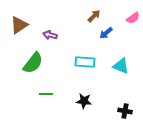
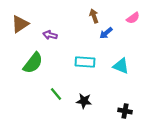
brown arrow: rotated 64 degrees counterclockwise
brown triangle: moved 1 px right, 1 px up
green line: moved 10 px right; rotated 48 degrees clockwise
